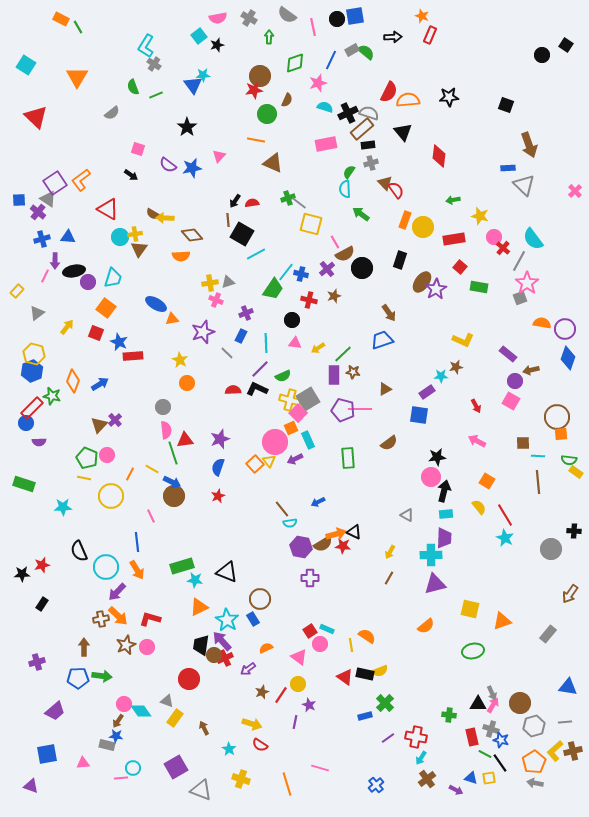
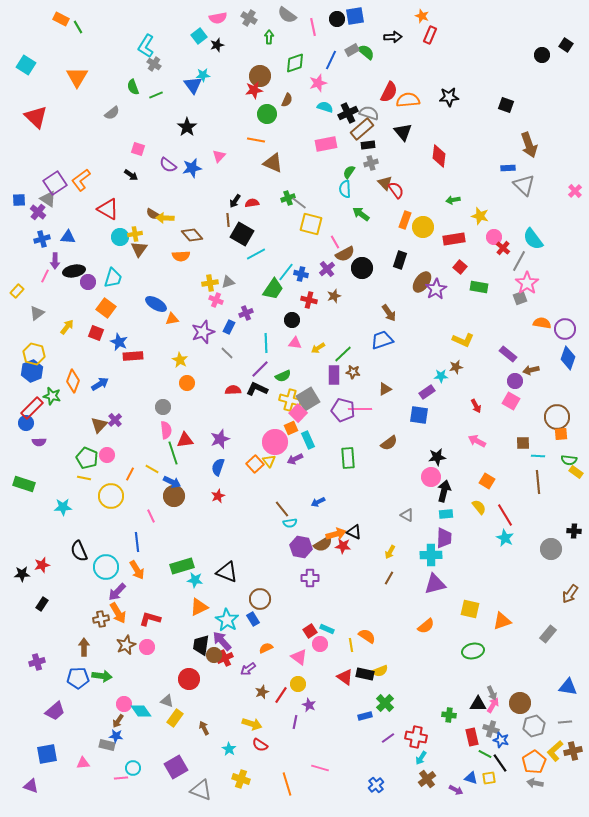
blue rectangle at (241, 336): moved 12 px left, 9 px up
orange arrow at (118, 616): moved 3 px up; rotated 15 degrees clockwise
